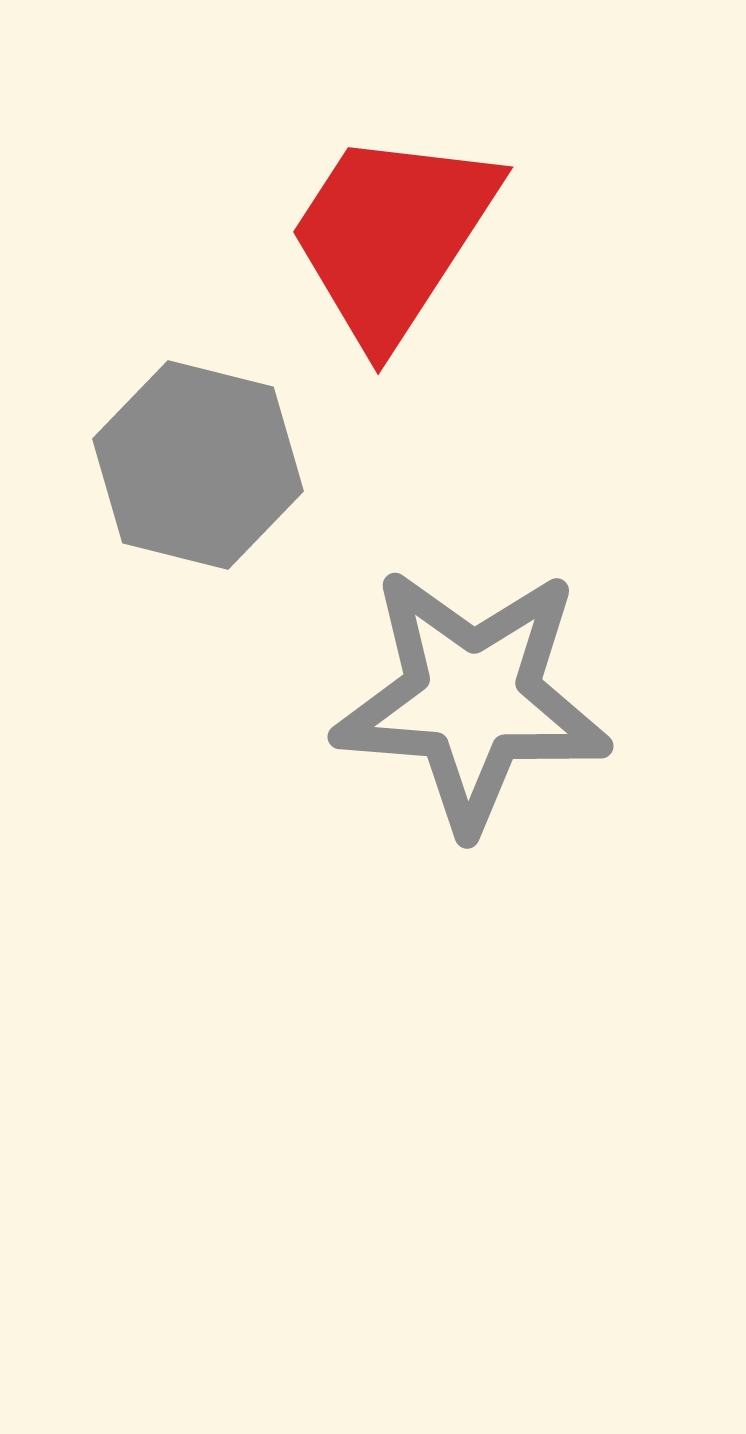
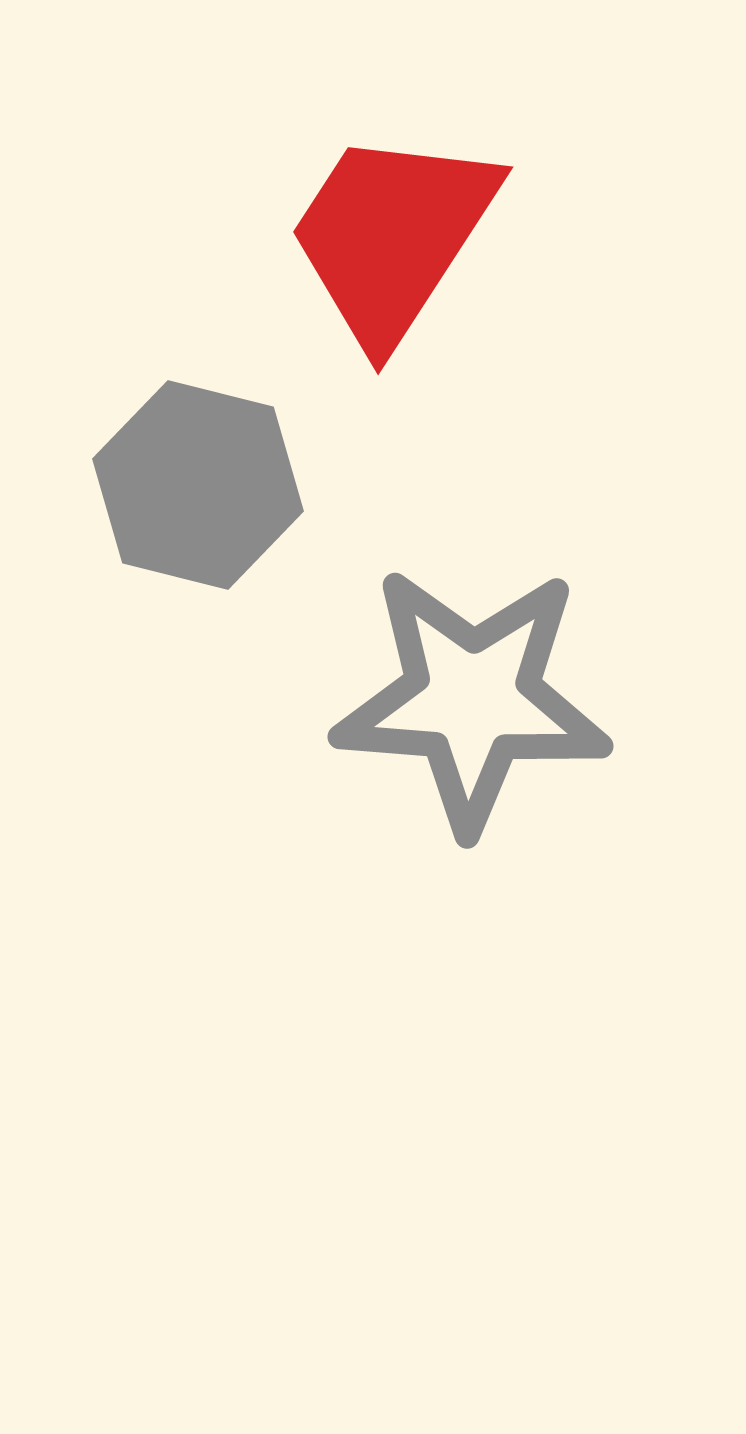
gray hexagon: moved 20 px down
